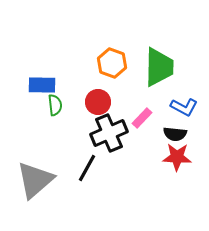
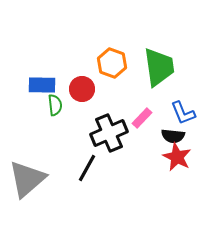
green trapezoid: rotated 9 degrees counterclockwise
red circle: moved 16 px left, 13 px up
blue L-shape: moved 1 px left, 6 px down; rotated 40 degrees clockwise
black semicircle: moved 2 px left, 2 px down
red star: rotated 24 degrees clockwise
gray triangle: moved 8 px left, 1 px up
